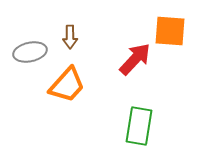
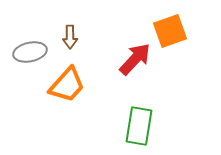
orange square: rotated 24 degrees counterclockwise
